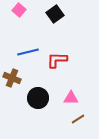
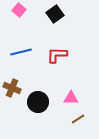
blue line: moved 7 px left
red L-shape: moved 5 px up
brown cross: moved 10 px down
black circle: moved 4 px down
